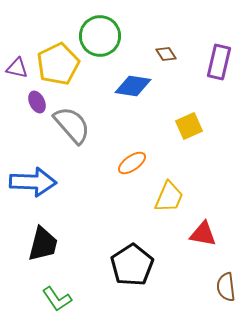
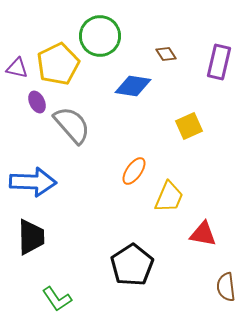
orange ellipse: moved 2 px right, 8 px down; rotated 20 degrees counterclockwise
black trapezoid: moved 12 px left, 7 px up; rotated 15 degrees counterclockwise
